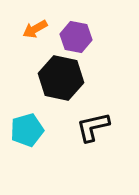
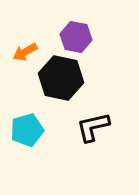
orange arrow: moved 10 px left, 23 px down
